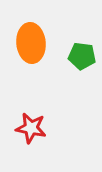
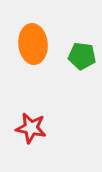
orange ellipse: moved 2 px right, 1 px down
